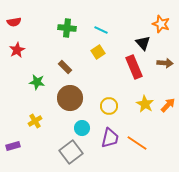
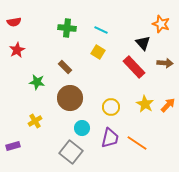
yellow square: rotated 24 degrees counterclockwise
red rectangle: rotated 20 degrees counterclockwise
yellow circle: moved 2 px right, 1 px down
gray square: rotated 15 degrees counterclockwise
